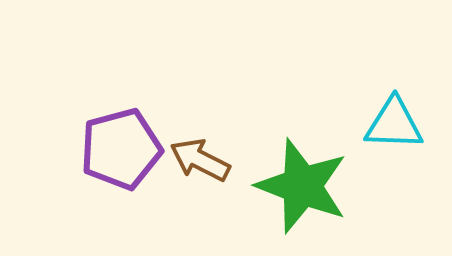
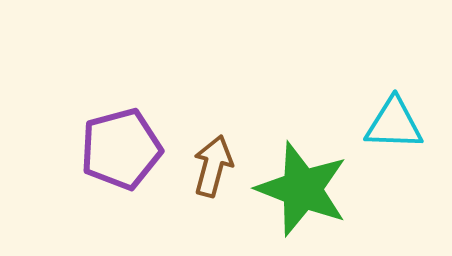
brown arrow: moved 13 px right, 6 px down; rotated 78 degrees clockwise
green star: moved 3 px down
